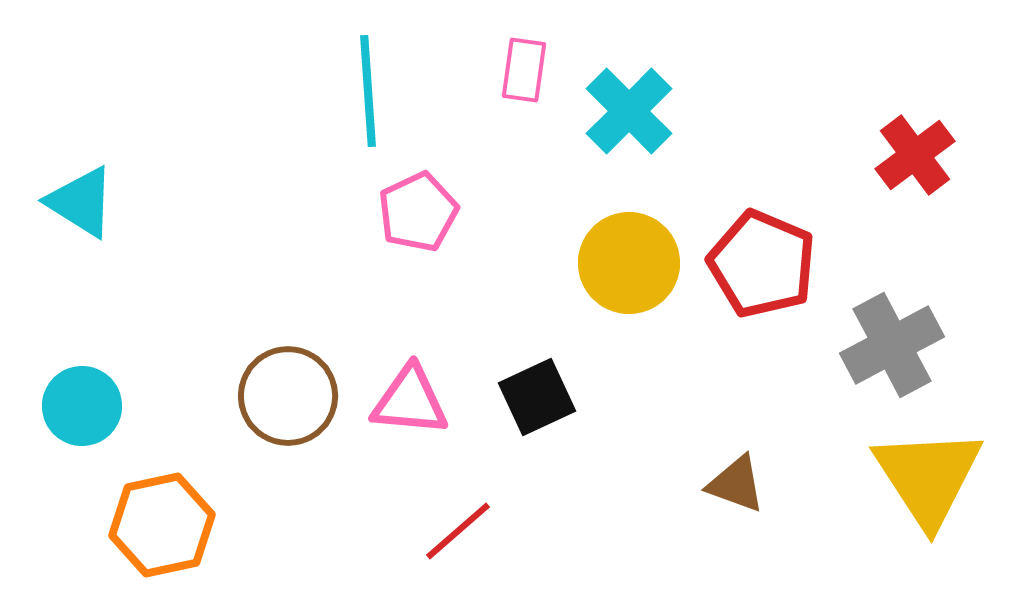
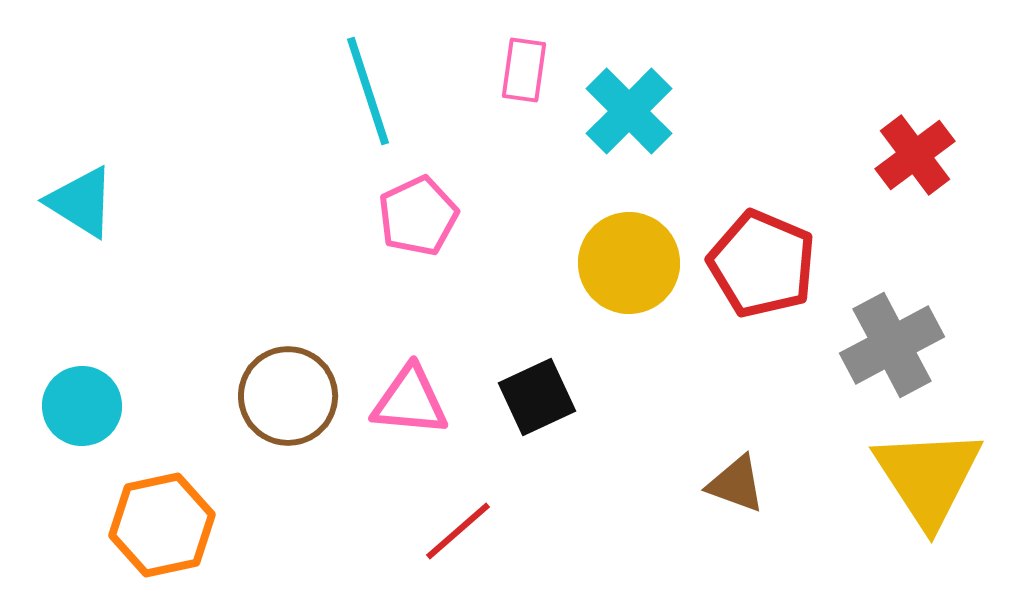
cyan line: rotated 14 degrees counterclockwise
pink pentagon: moved 4 px down
